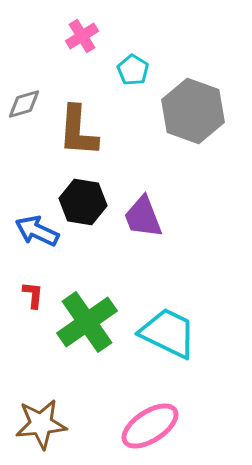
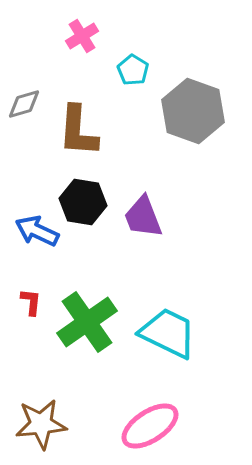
red L-shape: moved 2 px left, 7 px down
